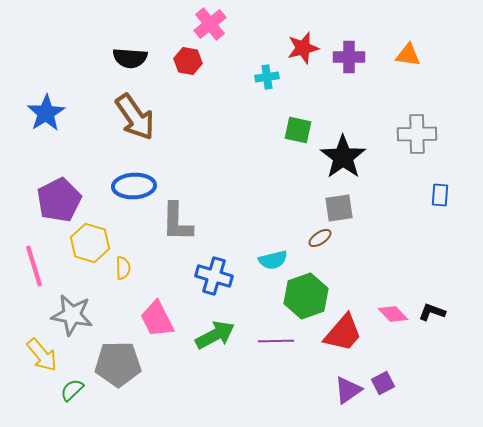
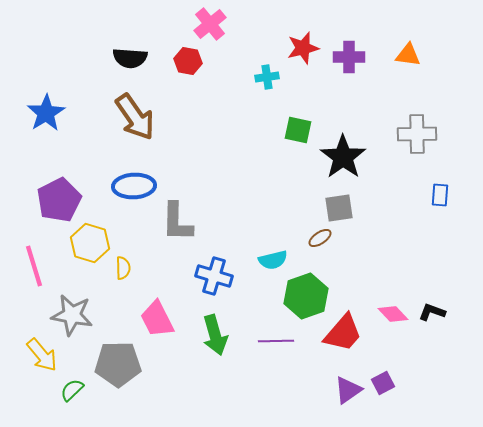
green arrow: rotated 102 degrees clockwise
